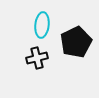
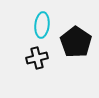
black pentagon: rotated 12 degrees counterclockwise
